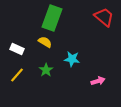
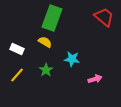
pink arrow: moved 3 px left, 2 px up
